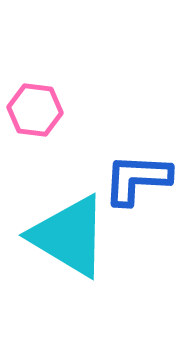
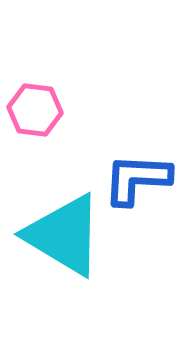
cyan triangle: moved 5 px left, 1 px up
